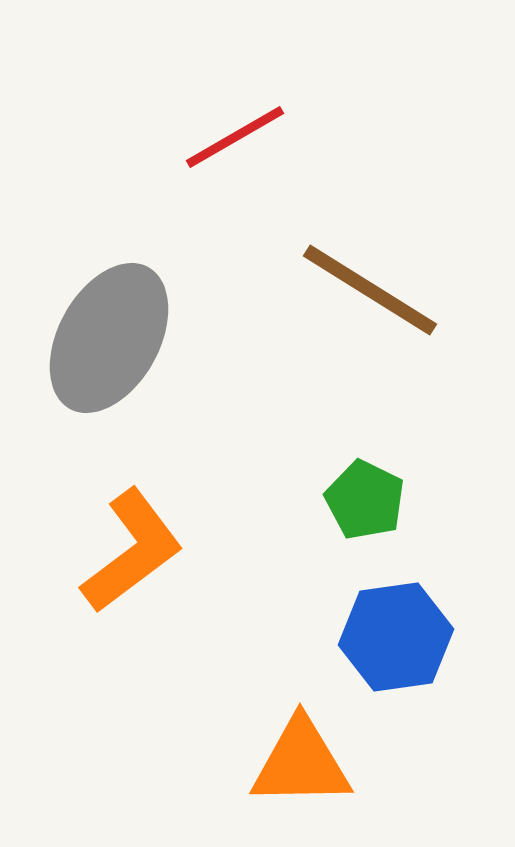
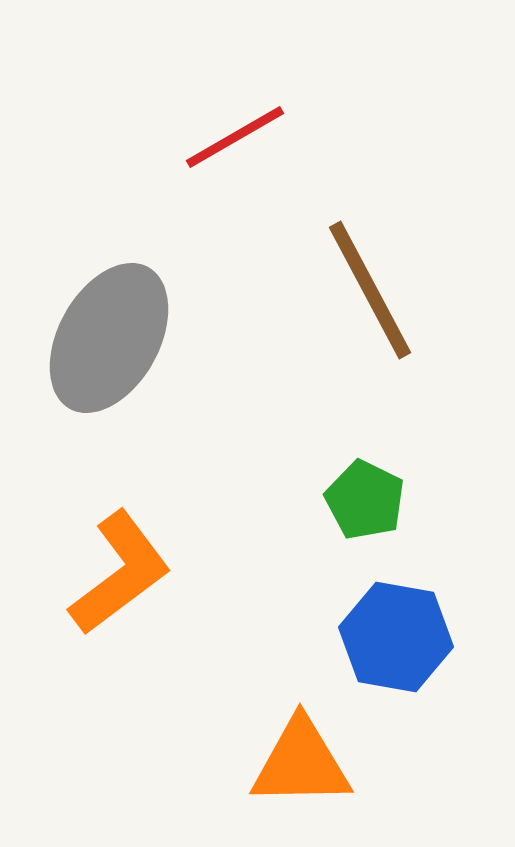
brown line: rotated 30 degrees clockwise
orange L-shape: moved 12 px left, 22 px down
blue hexagon: rotated 18 degrees clockwise
